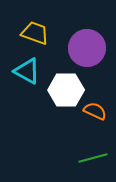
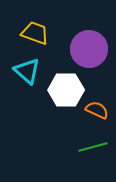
purple circle: moved 2 px right, 1 px down
cyan triangle: rotated 12 degrees clockwise
orange semicircle: moved 2 px right, 1 px up
green line: moved 11 px up
